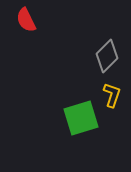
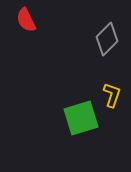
gray diamond: moved 17 px up
